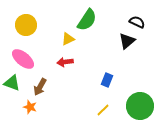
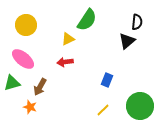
black semicircle: rotated 70 degrees clockwise
green triangle: rotated 36 degrees counterclockwise
